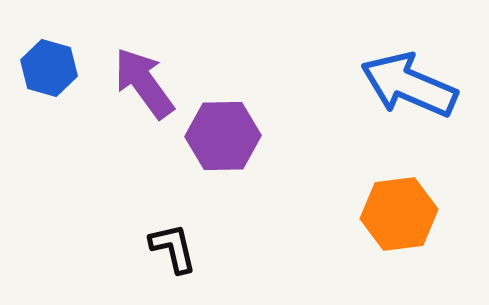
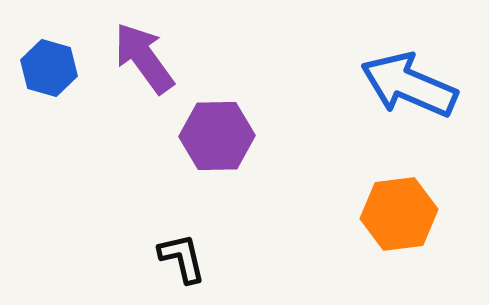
purple arrow: moved 25 px up
purple hexagon: moved 6 px left
black L-shape: moved 9 px right, 10 px down
